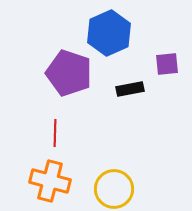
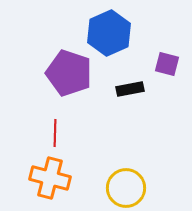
purple square: rotated 20 degrees clockwise
orange cross: moved 3 px up
yellow circle: moved 12 px right, 1 px up
